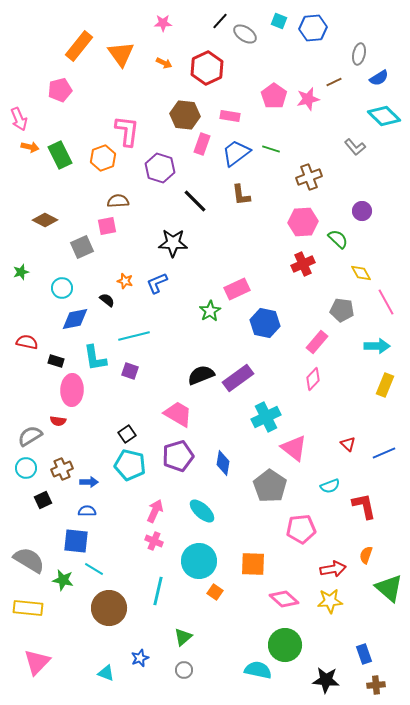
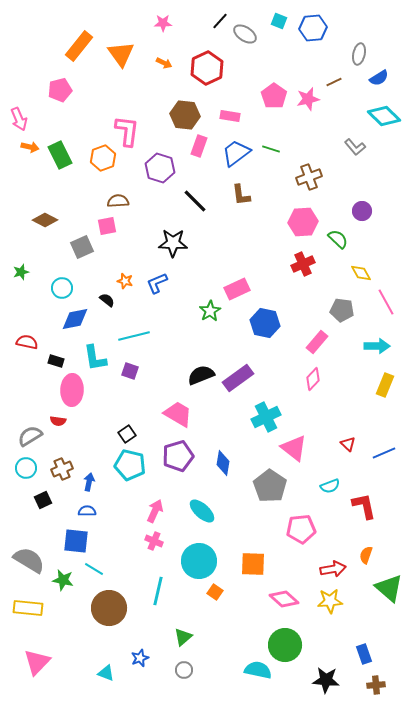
pink rectangle at (202, 144): moved 3 px left, 2 px down
blue arrow at (89, 482): rotated 78 degrees counterclockwise
